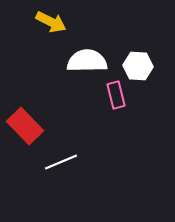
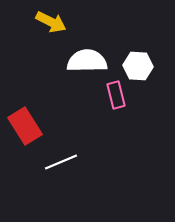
red rectangle: rotated 12 degrees clockwise
